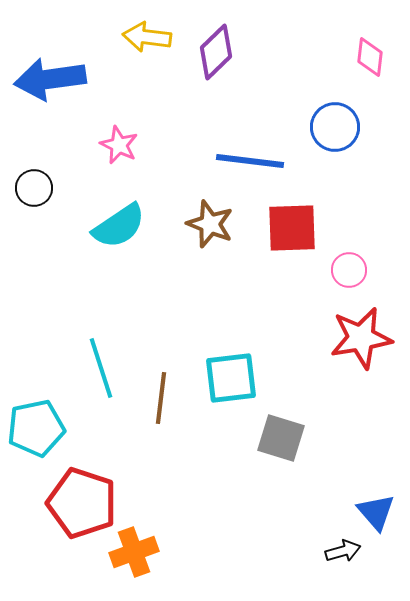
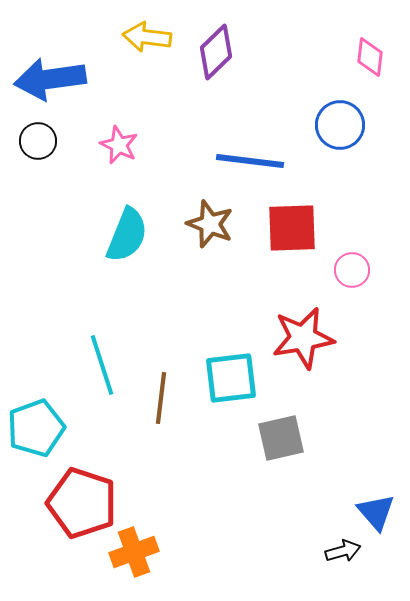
blue circle: moved 5 px right, 2 px up
black circle: moved 4 px right, 47 px up
cyan semicircle: moved 8 px right, 9 px down; rotated 34 degrees counterclockwise
pink circle: moved 3 px right
red star: moved 58 px left
cyan line: moved 1 px right, 3 px up
cyan pentagon: rotated 8 degrees counterclockwise
gray square: rotated 30 degrees counterclockwise
